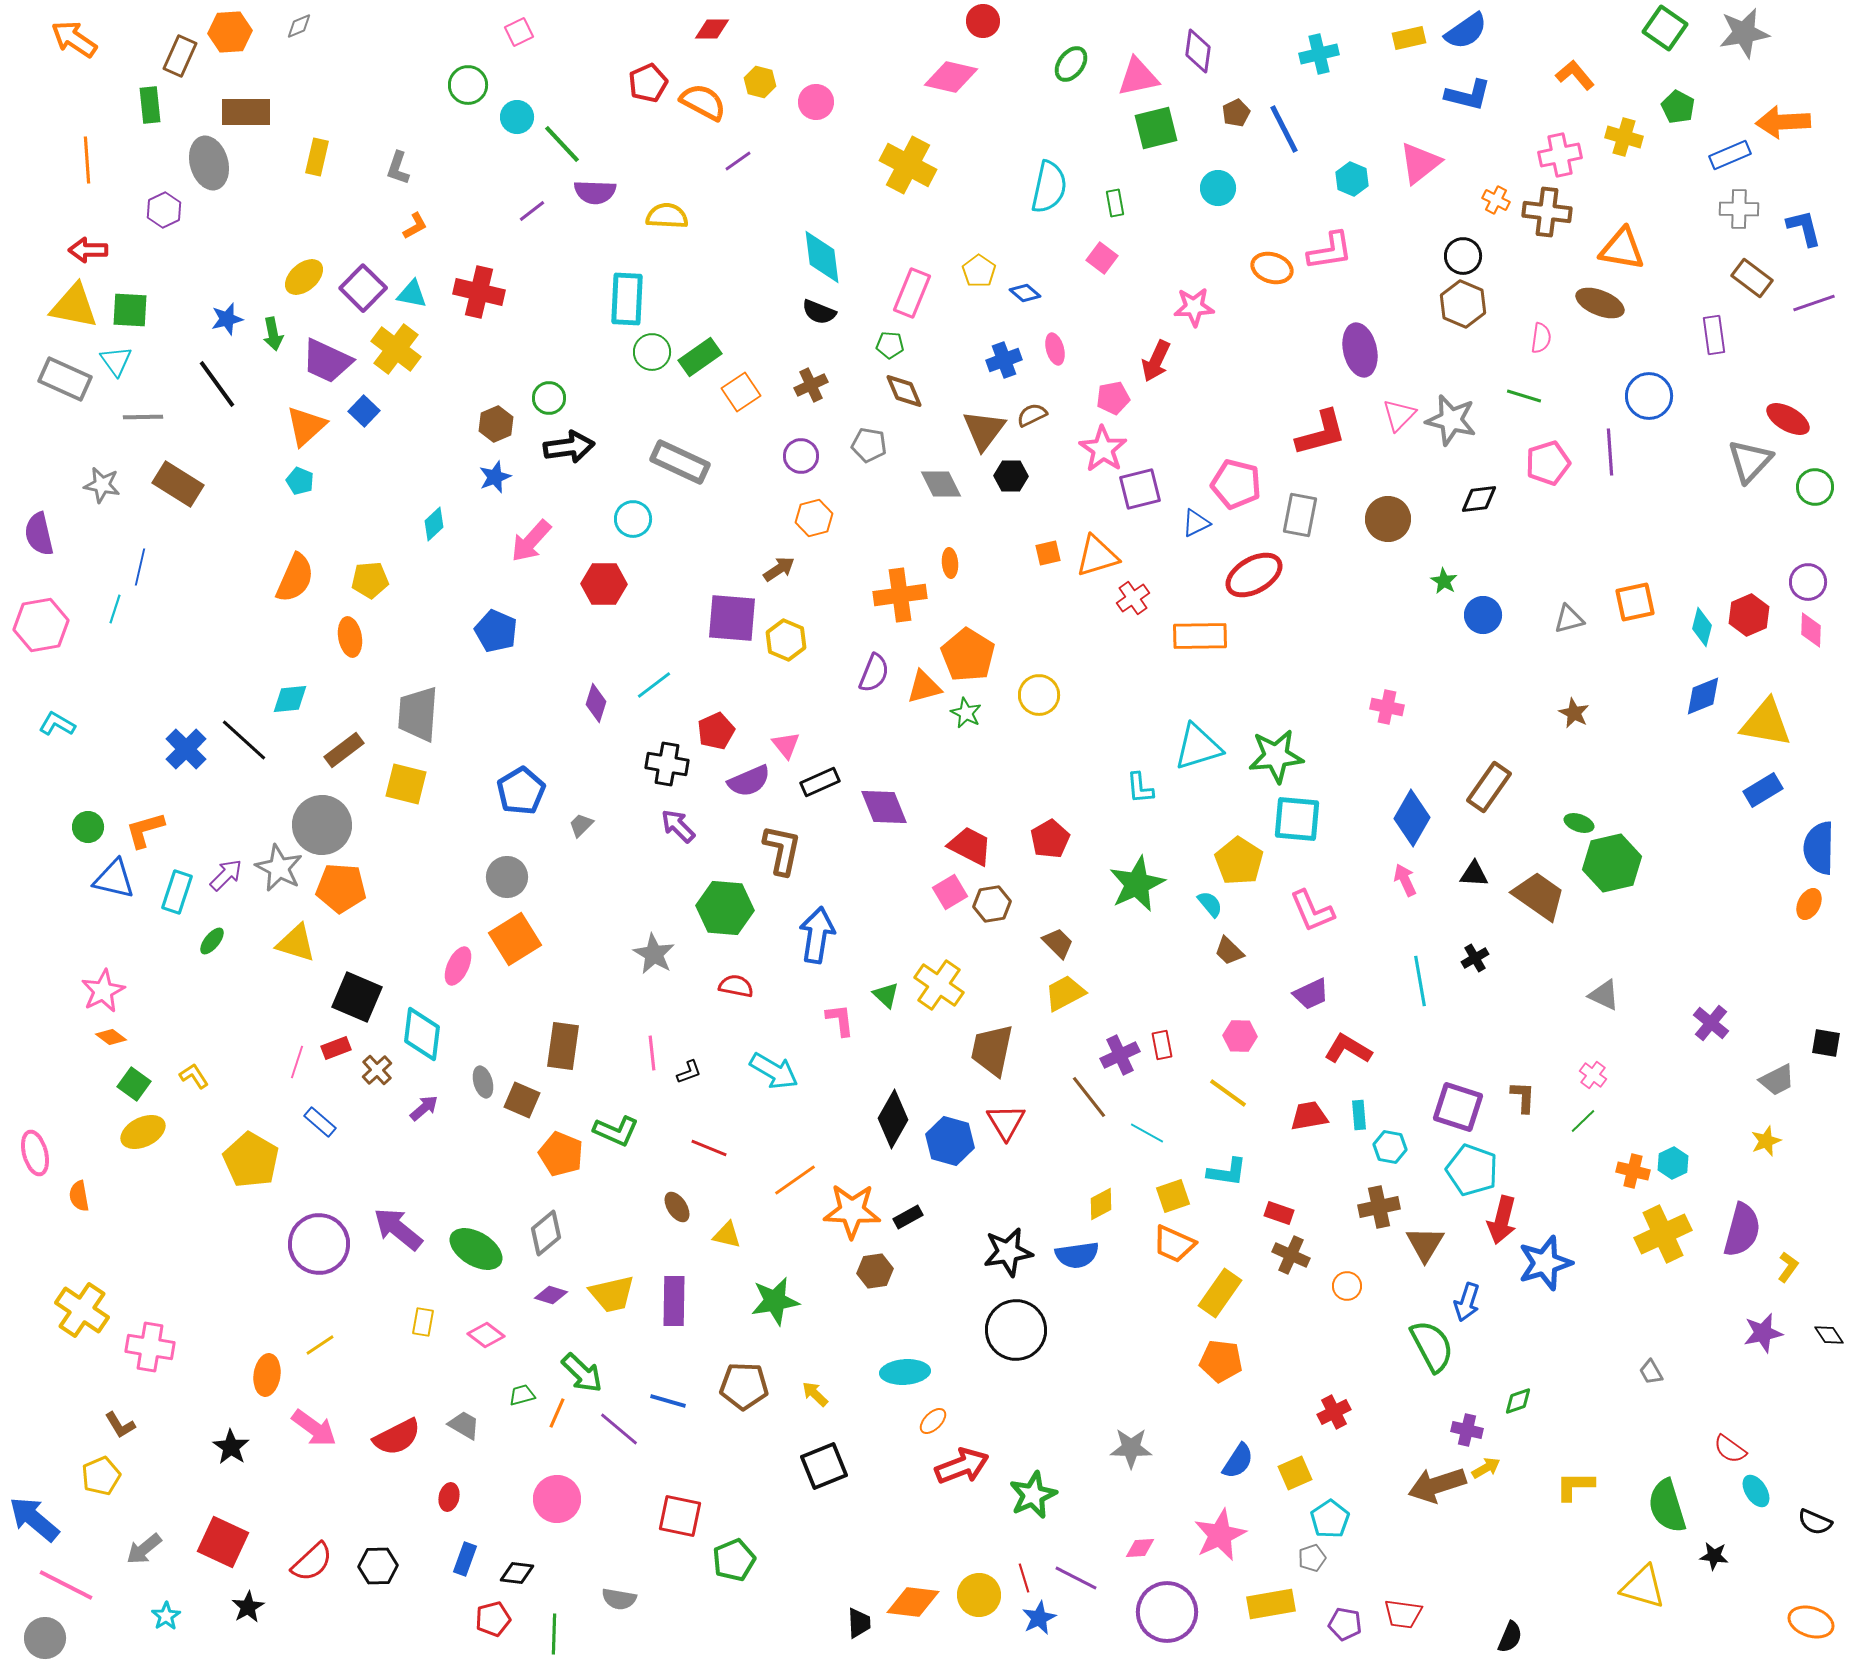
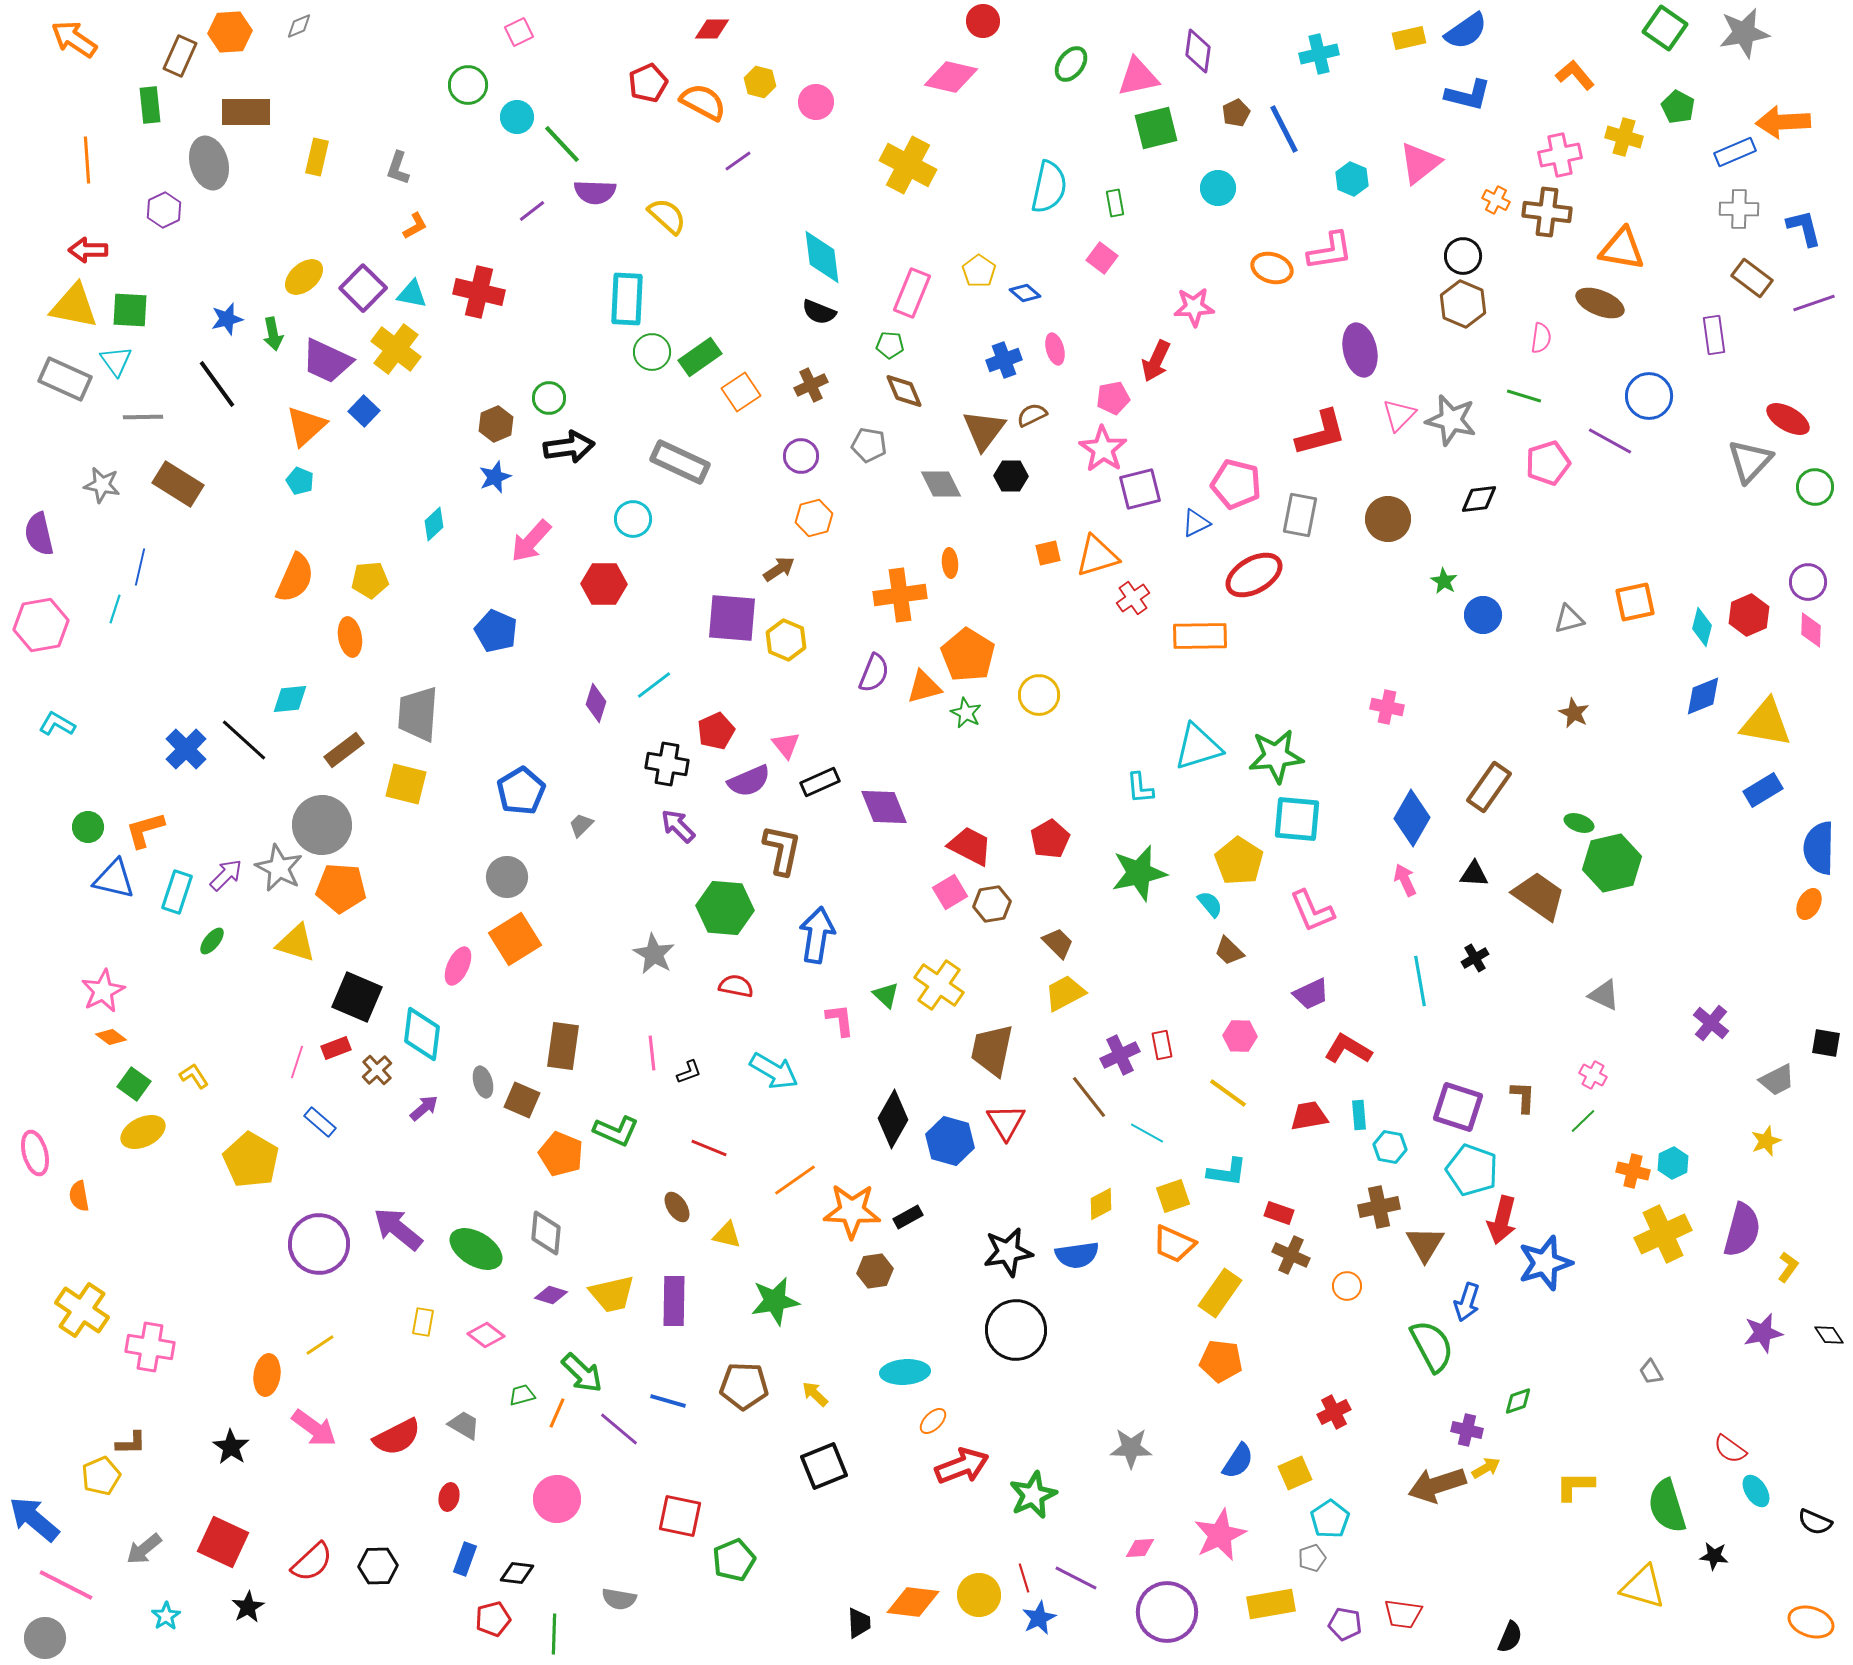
blue rectangle at (1730, 155): moved 5 px right, 3 px up
yellow semicircle at (667, 216): rotated 39 degrees clockwise
purple line at (1610, 452): moved 11 px up; rotated 57 degrees counterclockwise
green star at (1137, 884): moved 2 px right, 11 px up; rotated 12 degrees clockwise
pink cross at (1593, 1075): rotated 8 degrees counterclockwise
gray diamond at (546, 1233): rotated 45 degrees counterclockwise
brown L-shape at (120, 1425): moved 11 px right, 18 px down; rotated 60 degrees counterclockwise
